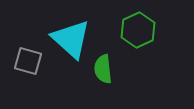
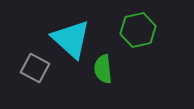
green hexagon: rotated 12 degrees clockwise
gray square: moved 7 px right, 7 px down; rotated 12 degrees clockwise
